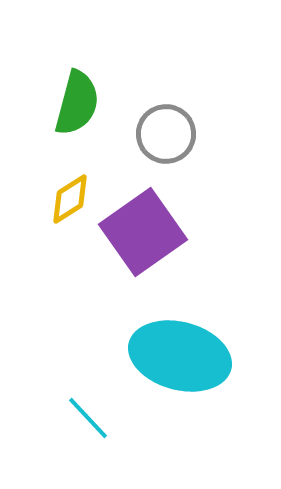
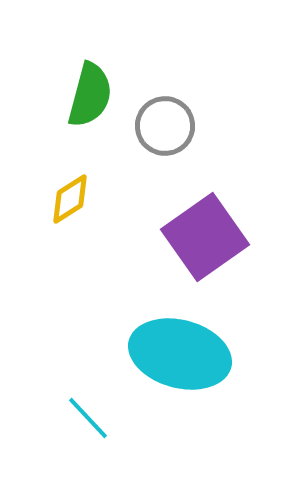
green semicircle: moved 13 px right, 8 px up
gray circle: moved 1 px left, 8 px up
purple square: moved 62 px right, 5 px down
cyan ellipse: moved 2 px up
